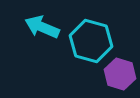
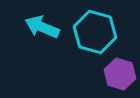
cyan hexagon: moved 4 px right, 9 px up
